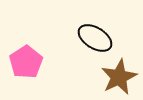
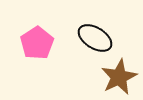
pink pentagon: moved 11 px right, 19 px up
